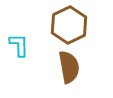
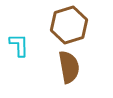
brown hexagon: rotated 9 degrees clockwise
